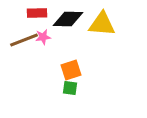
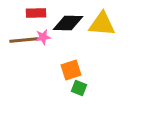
red rectangle: moved 1 px left
black diamond: moved 4 px down
brown line: rotated 16 degrees clockwise
green square: moved 9 px right; rotated 14 degrees clockwise
